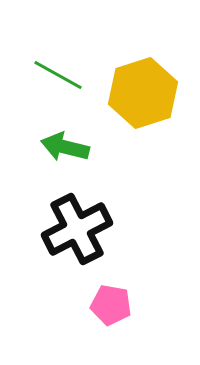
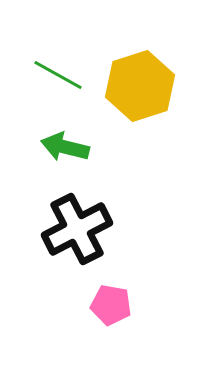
yellow hexagon: moved 3 px left, 7 px up
